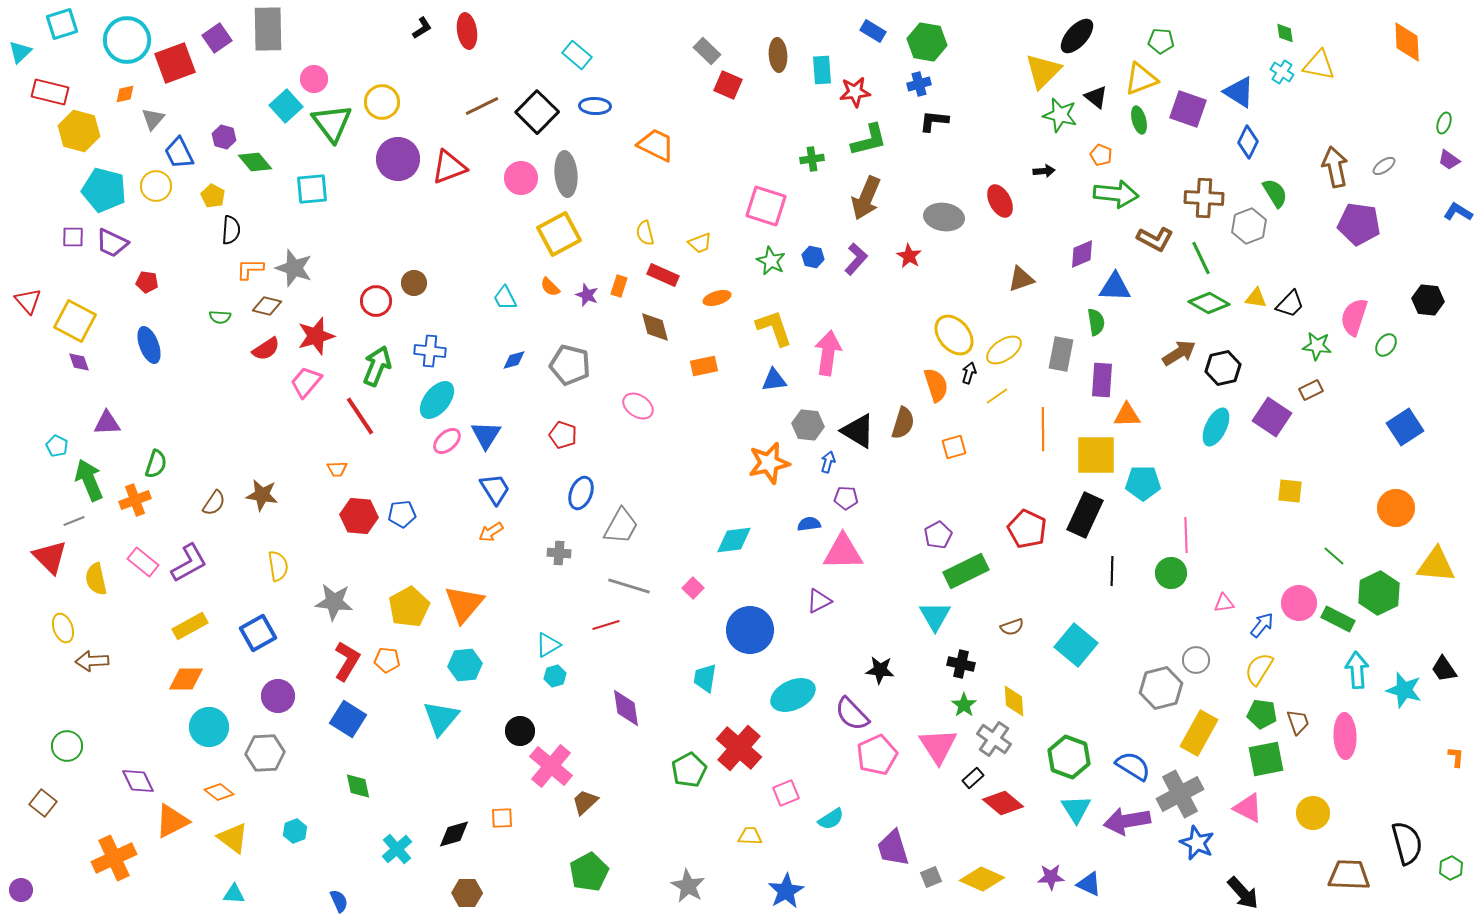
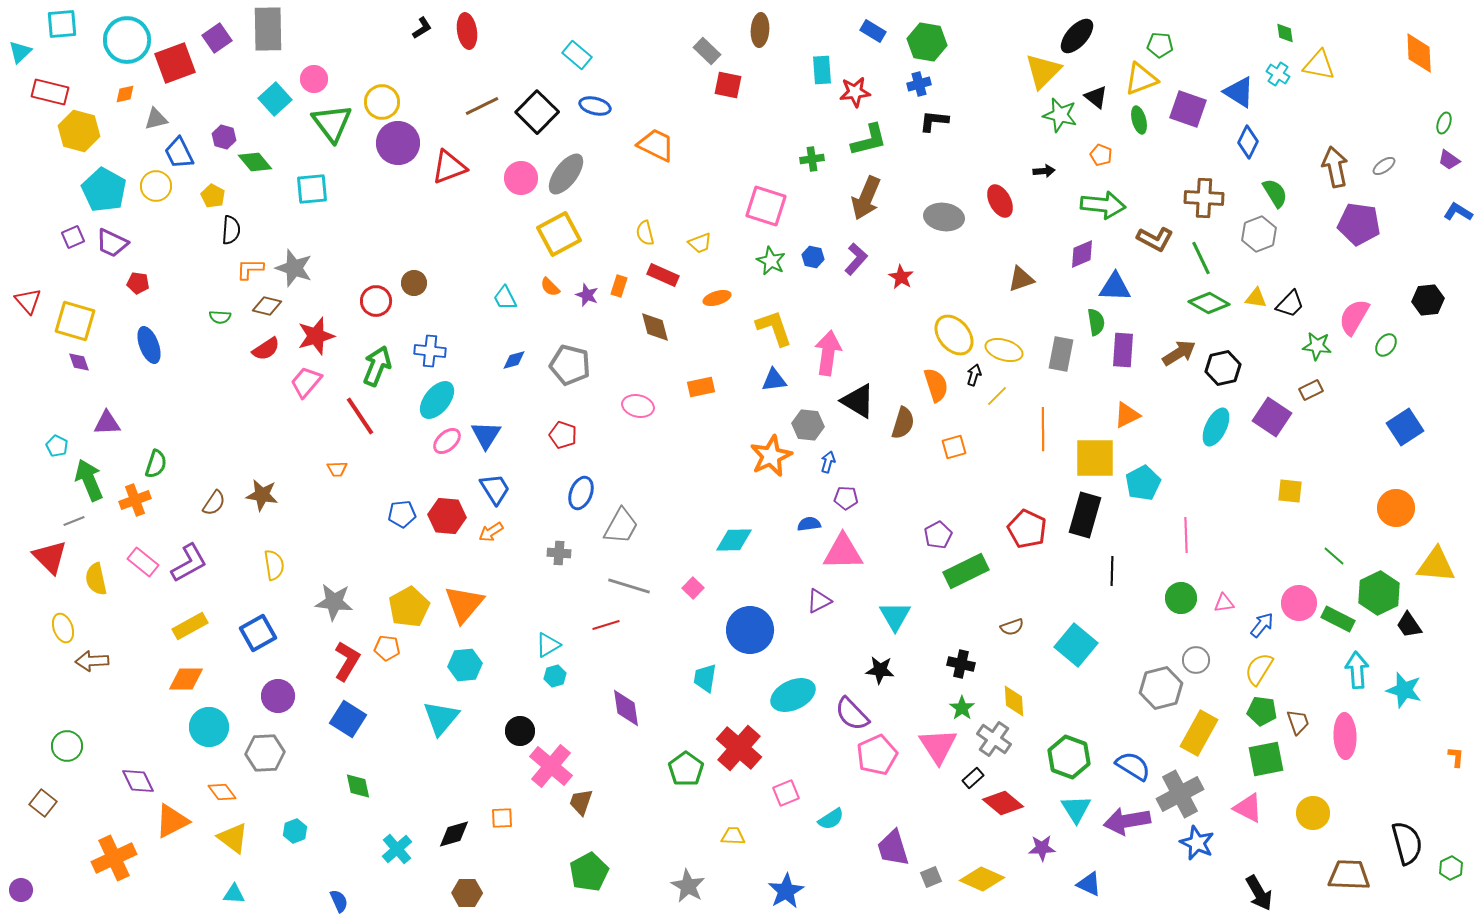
cyan square at (62, 24): rotated 12 degrees clockwise
green pentagon at (1161, 41): moved 1 px left, 4 px down
orange diamond at (1407, 42): moved 12 px right, 11 px down
brown ellipse at (778, 55): moved 18 px left, 25 px up; rotated 8 degrees clockwise
cyan cross at (1282, 72): moved 4 px left, 2 px down
red square at (728, 85): rotated 12 degrees counterclockwise
cyan square at (286, 106): moved 11 px left, 7 px up
blue ellipse at (595, 106): rotated 12 degrees clockwise
gray triangle at (153, 119): moved 3 px right; rotated 35 degrees clockwise
purple circle at (398, 159): moved 16 px up
gray ellipse at (566, 174): rotated 42 degrees clockwise
cyan pentagon at (104, 190): rotated 15 degrees clockwise
green arrow at (1116, 194): moved 13 px left, 11 px down
gray hexagon at (1249, 226): moved 10 px right, 8 px down
purple square at (73, 237): rotated 25 degrees counterclockwise
red star at (909, 256): moved 8 px left, 21 px down
red pentagon at (147, 282): moved 9 px left, 1 px down
black hexagon at (1428, 300): rotated 12 degrees counterclockwise
pink semicircle at (1354, 317): rotated 12 degrees clockwise
yellow square at (75, 321): rotated 12 degrees counterclockwise
yellow ellipse at (1004, 350): rotated 51 degrees clockwise
orange rectangle at (704, 366): moved 3 px left, 21 px down
black arrow at (969, 373): moved 5 px right, 2 px down
purple rectangle at (1102, 380): moved 21 px right, 30 px up
yellow line at (997, 396): rotated 10 degrees counterclockwise
pink ellipse at (638, 406): rotated 20 degrees counterclockwise
orange triangle at (1127, 415): rotated 24 degrees counterclockwise
black triangle at (858, 431): moved 30 px up
yellow square at (1096, 455): moved 1 px left, 3 px down
orange star at (769, 463): moved 2 px right, 7 px up; rotated 12 degrees counterclockwise
cyan pentagon at (1143, 483): rotated 28 degrees counterclockwise
black rectangle at (1085, 515): rotated 9 degrees counterclockwise
red hexagon at (359, 516): moved 88 px right
cyan diamond at (734, 540): rotated 6 degrees clockwise
yellow semicircle at (278, 566): moved 4 px left, 1 px up
green circle at (1171, 573): moved 10 px right, 25 px down
cyan triangle at (935, 616): moved 40 px left
orange pentagon at (387, 660): moved 12 px up
black trapezoid at (1444, 669): moved 35 px left, 44 px up
green star at (964, 705): moved 2 px left, 3 px down
green pentagon at (1262, 714): moved 3 px up
green pentagon at (689, 770): moved 3 px left, 1 px up; rotated 8 degrees counterclockwise
orange diamond at (219, 792): moved 3 px right; rotated 16 degrees clockwise
brown trapezoid at (585, 802): moved 4 px left; rotated 28 degrees counterclockwise
yellow trapezoid at (750, 836): moved 17 px left
purple star at (1051, 877): moved 9 px left, 29 px up
black arrow at (1243, 893): moved 16 px right; rotated 12 degrees clockwise
